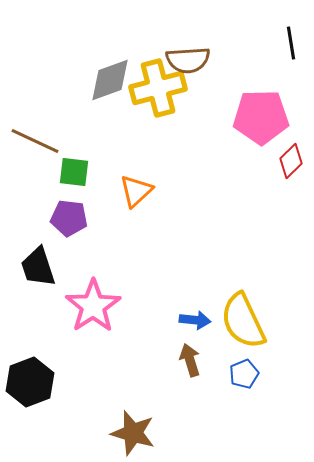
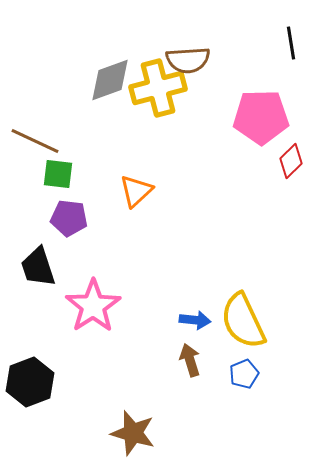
green square: moved 16 px left, 2 px down
